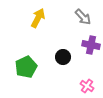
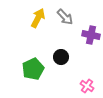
gray arrow: moved 18 px left
purple cross: moved 10 px up
black circle: moved 2 px left
green pentagon: moved 7 px right, 2 px down
